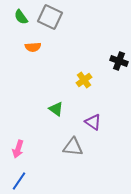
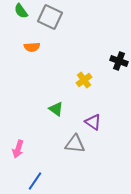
green semicircle: moved 6 px up
orange semicircle: moved 1 px left
gray triangle: moved 2 px right, 3 px up
blue line: moved 16 px right
